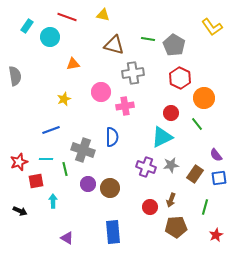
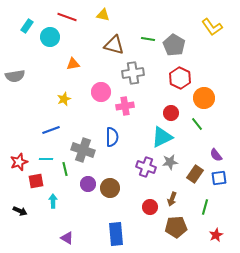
gray semicircle at (15, 76): rotated 90 degrees clockwise
gray star at (171, 165): moved 1 px left, 3 px up
brown arrow at (171, 200): moved 1 px right, 1 px up
blue rectangle at (113, 232): moved 3 px right, 2 px down
